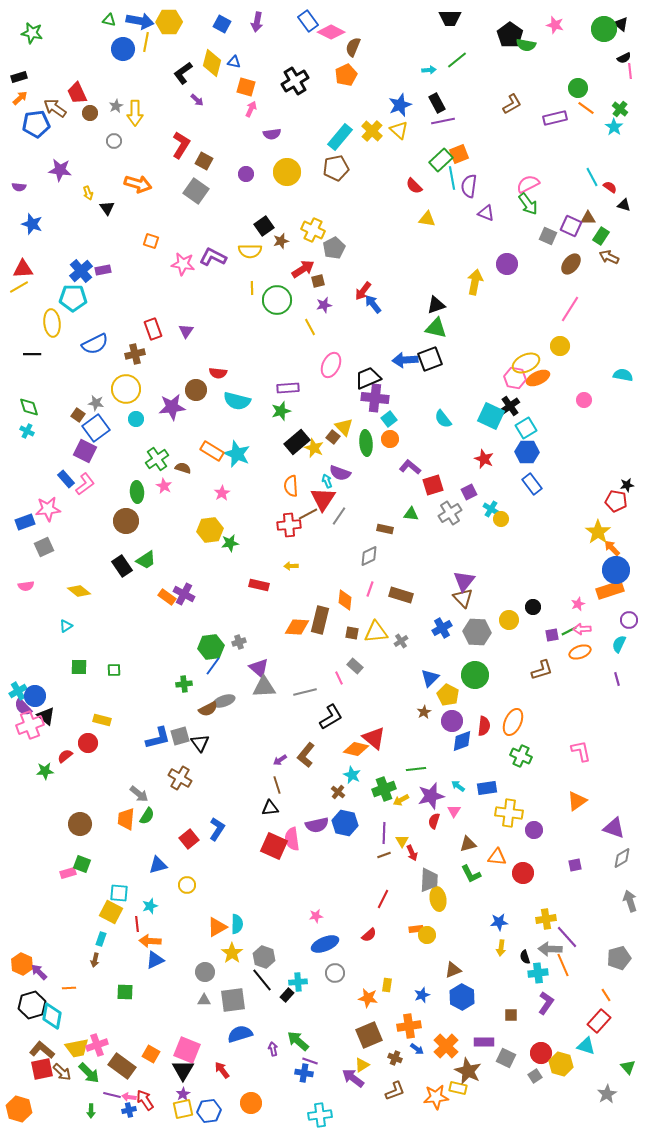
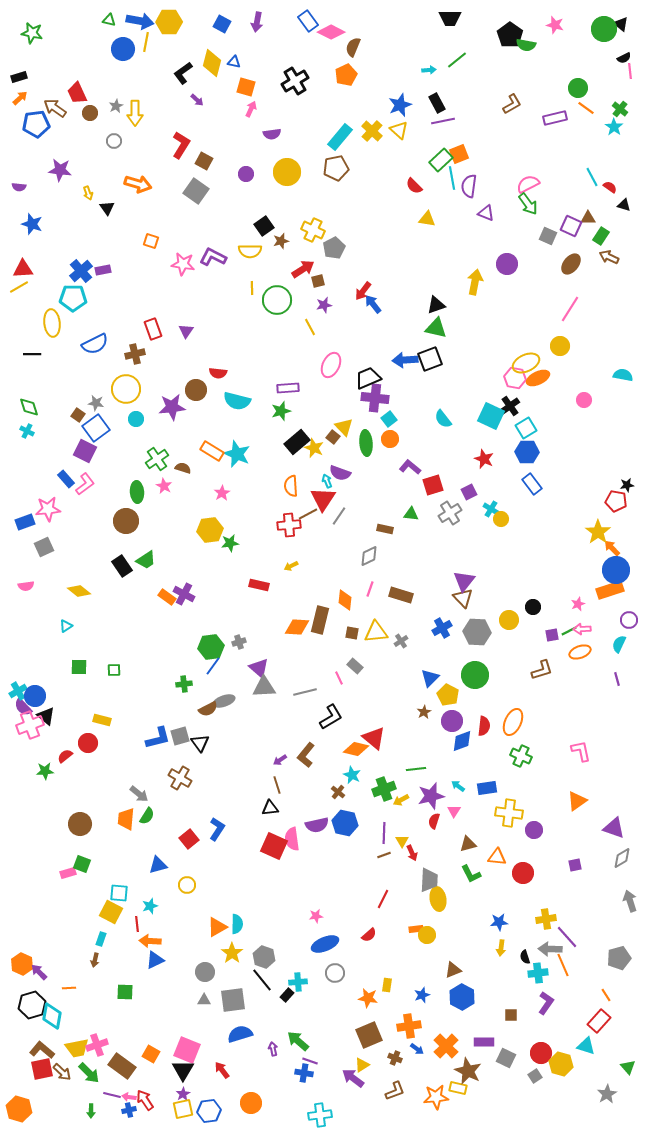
yellow arrow at (291, 566): rotated 24 degrees counterclockwise
